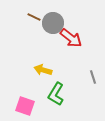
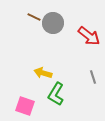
red arrow: moved 18 px right, 2 px up
yellow arrow: moved 3 px down
